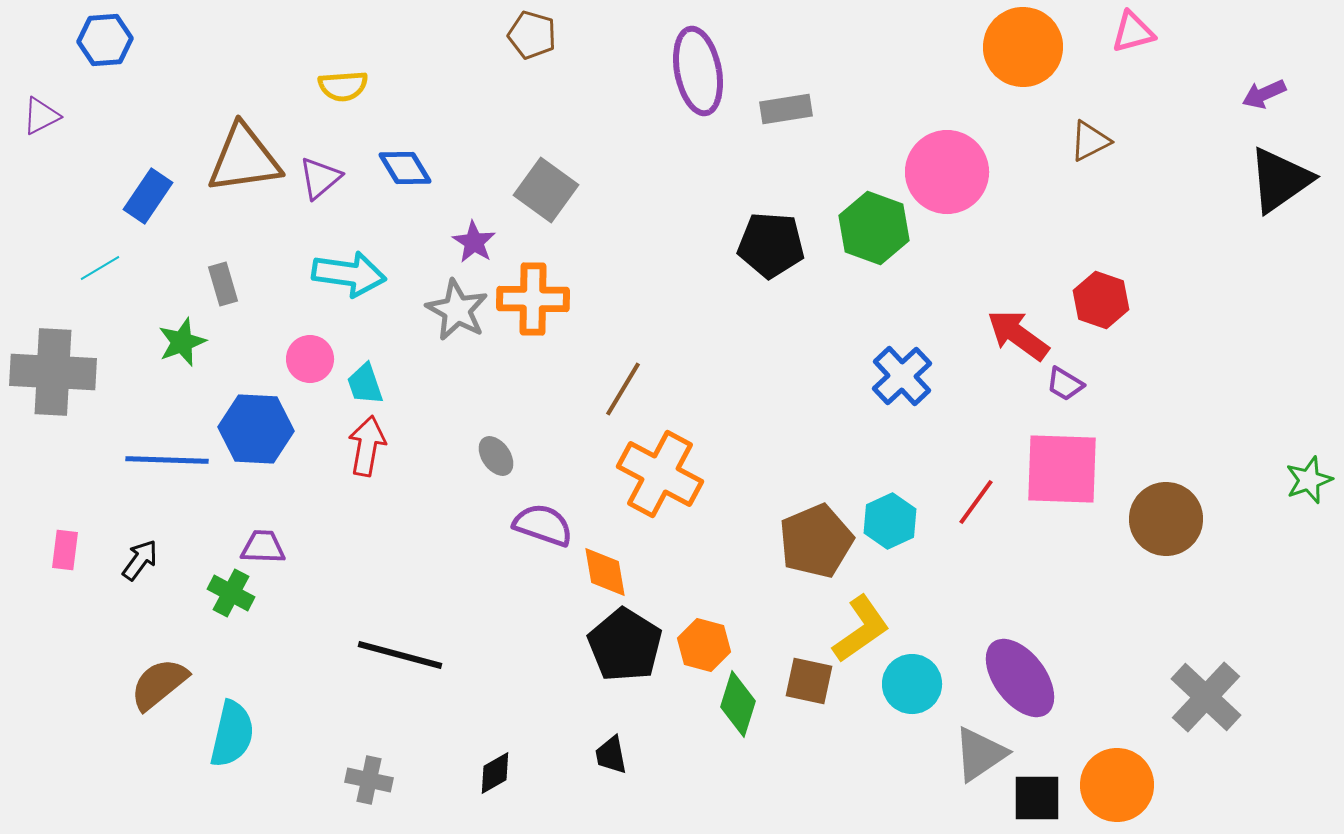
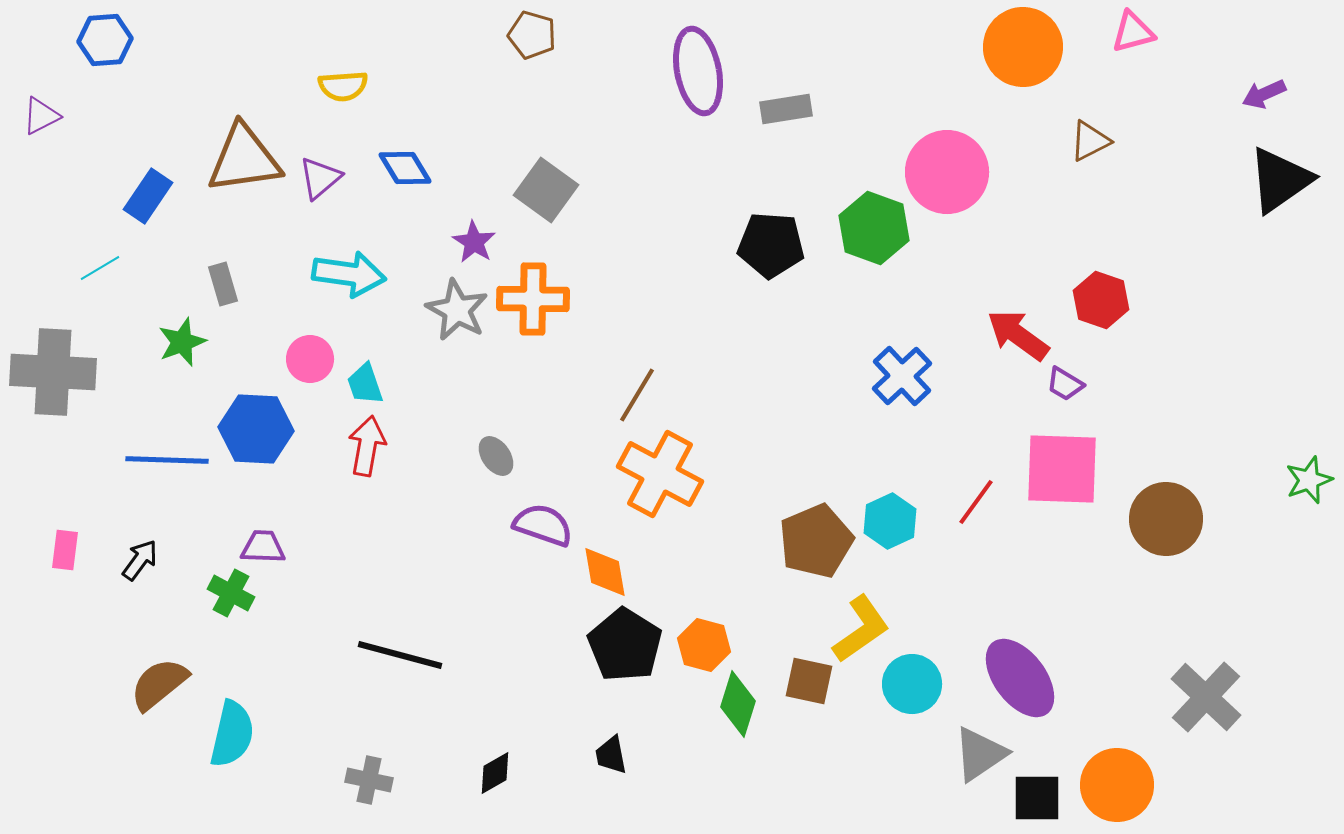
brown line at (623, 389): moved 14 px right, 6 px down
